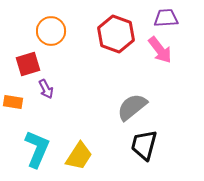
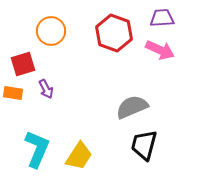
purple trapezoid: moved 4 px left
red hexagon: moved 2 px left, 1 px up
pink arrow: rotated 28 degrees counterclockwise
red square: moved 5 px left
orange rectangle: moved 9 px up
gray semicircle: rotated 16 degrees clockwise
